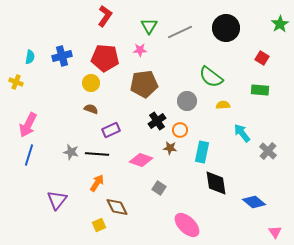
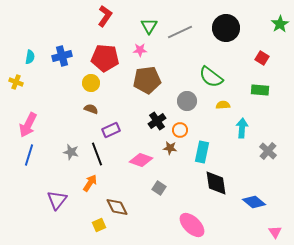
brown pentagon: moved 3 px right, 4 px up
cyan arrow: moved 5 px up; rotated 42 degrees clockwise
black line: rotated 65 degrees clockwise
orange arrow: moved 7 px left
pink ellipse: moved 5 px right
